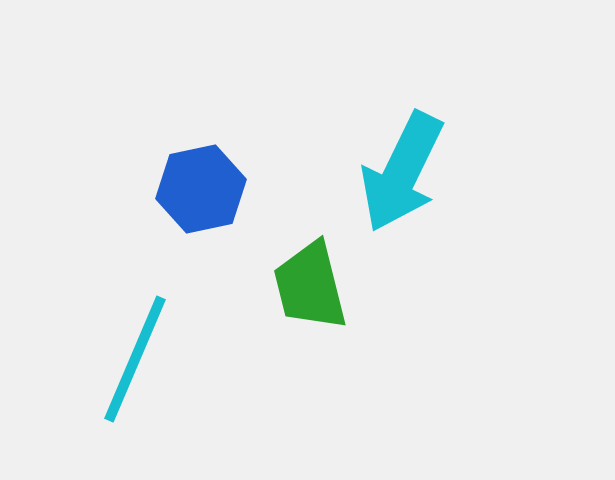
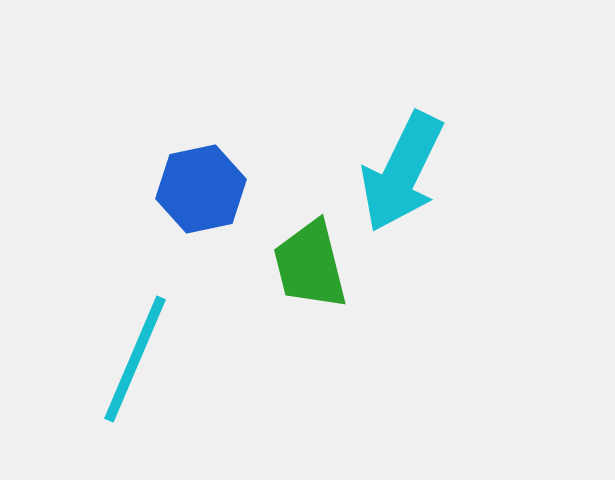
green trapezoid: moved 21 px up
